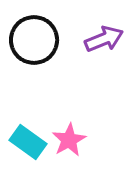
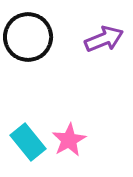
black circle: moved 6 px left, 3 px up
cyan rectangle: rotated 15 degrees clockwise
